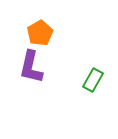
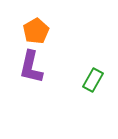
orange pentagon: moved 4 px left, 2 px up
